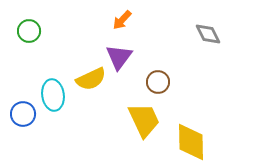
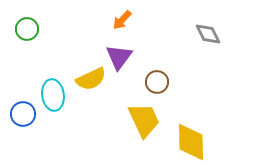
green circle: moved 2 px left, 2 px up
brown circle: moved 1 px left
